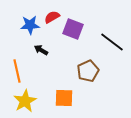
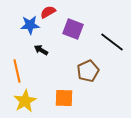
red semicircle: moved 4 px left, 5 px up
